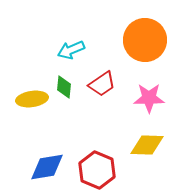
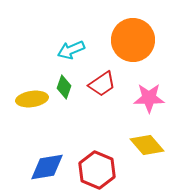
orange circle: moved 12 px left
green diamond: rotated 15 degrees clockwise
yellow diamond: rotated 48 degrees clockwise
